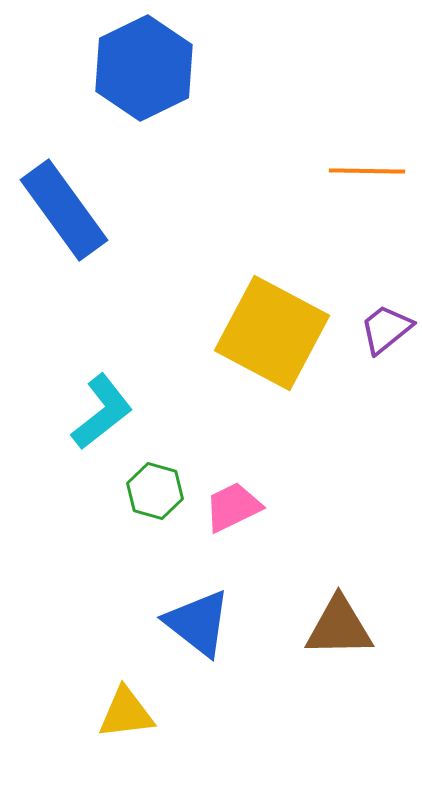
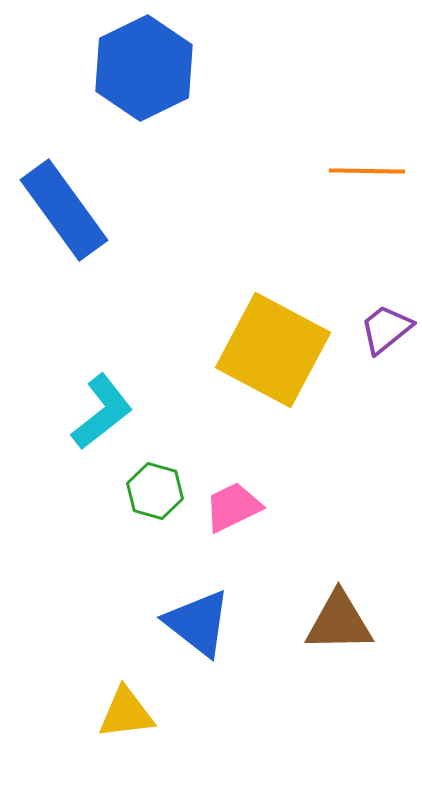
yellow square: moved 1 px right, 17 px down
brown triangle: moved 5 px up
